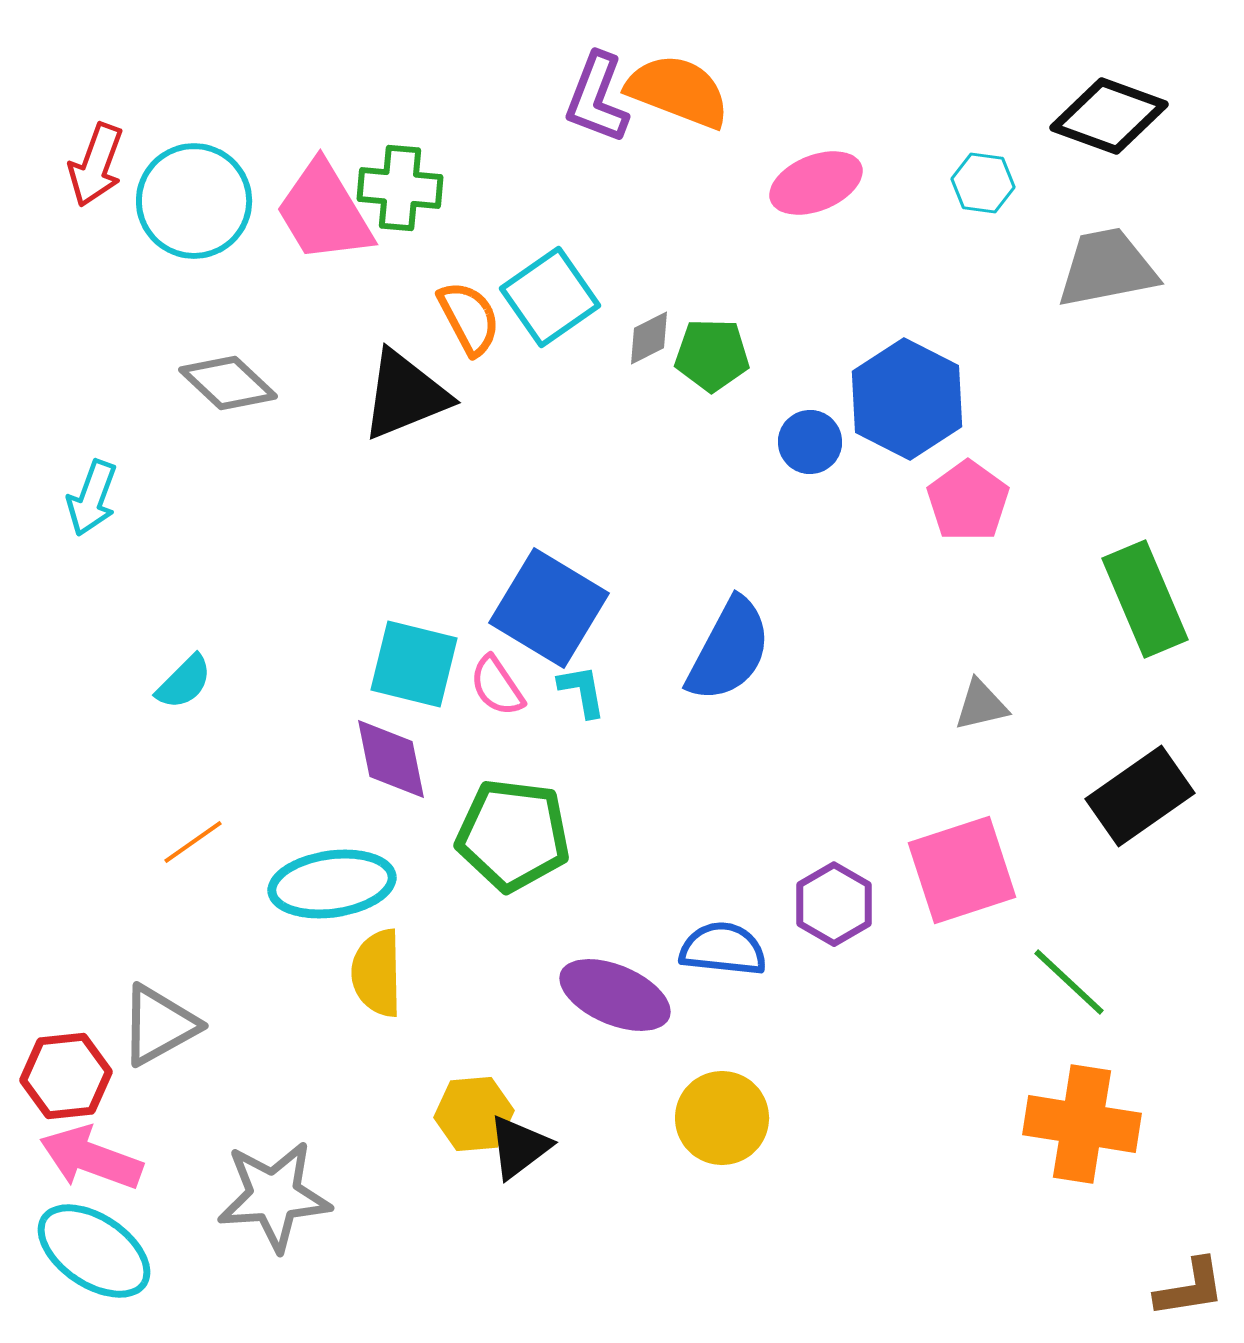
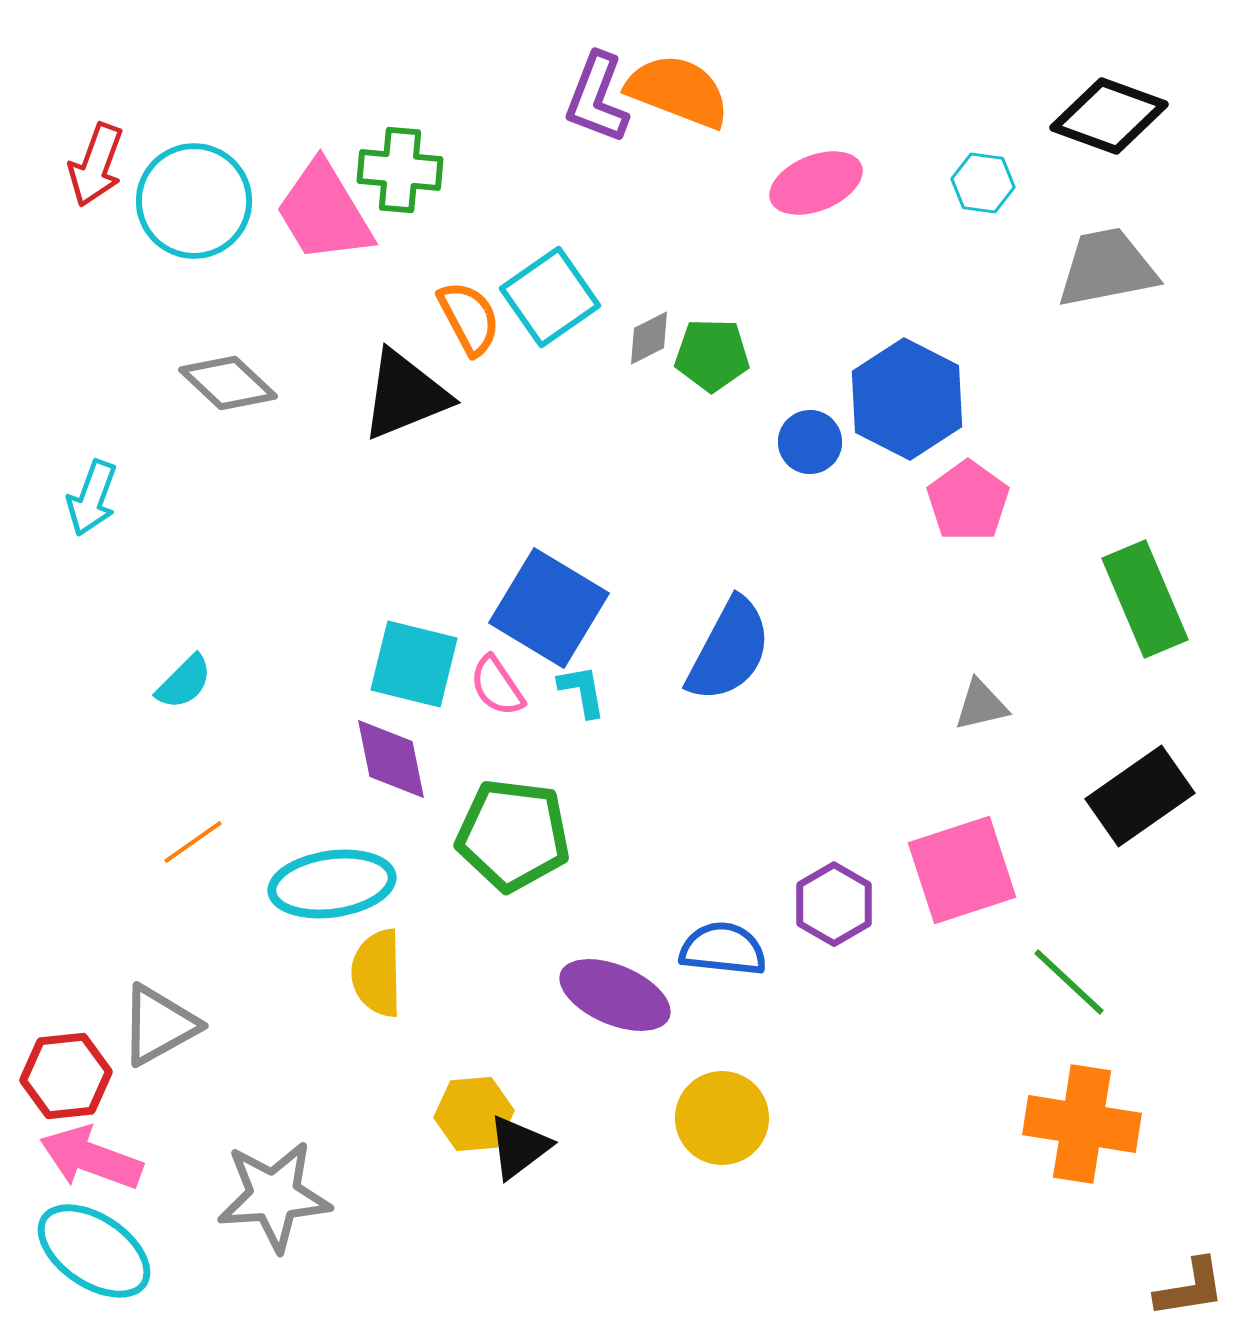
green cross at (400, 188): moved 18 px up
